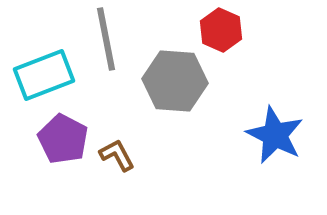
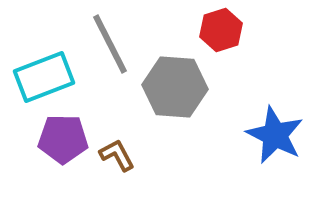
red hexagon: rotated 18 degrees clockwise
gray line: moved 4 px right, 5 px down; rotated 16 degrees counterclockwise
cyan rectangle: moved 2 px down
gray hexagon: moved 6 px down
purple pentagon: rotated 27 degrees counterclockwise
